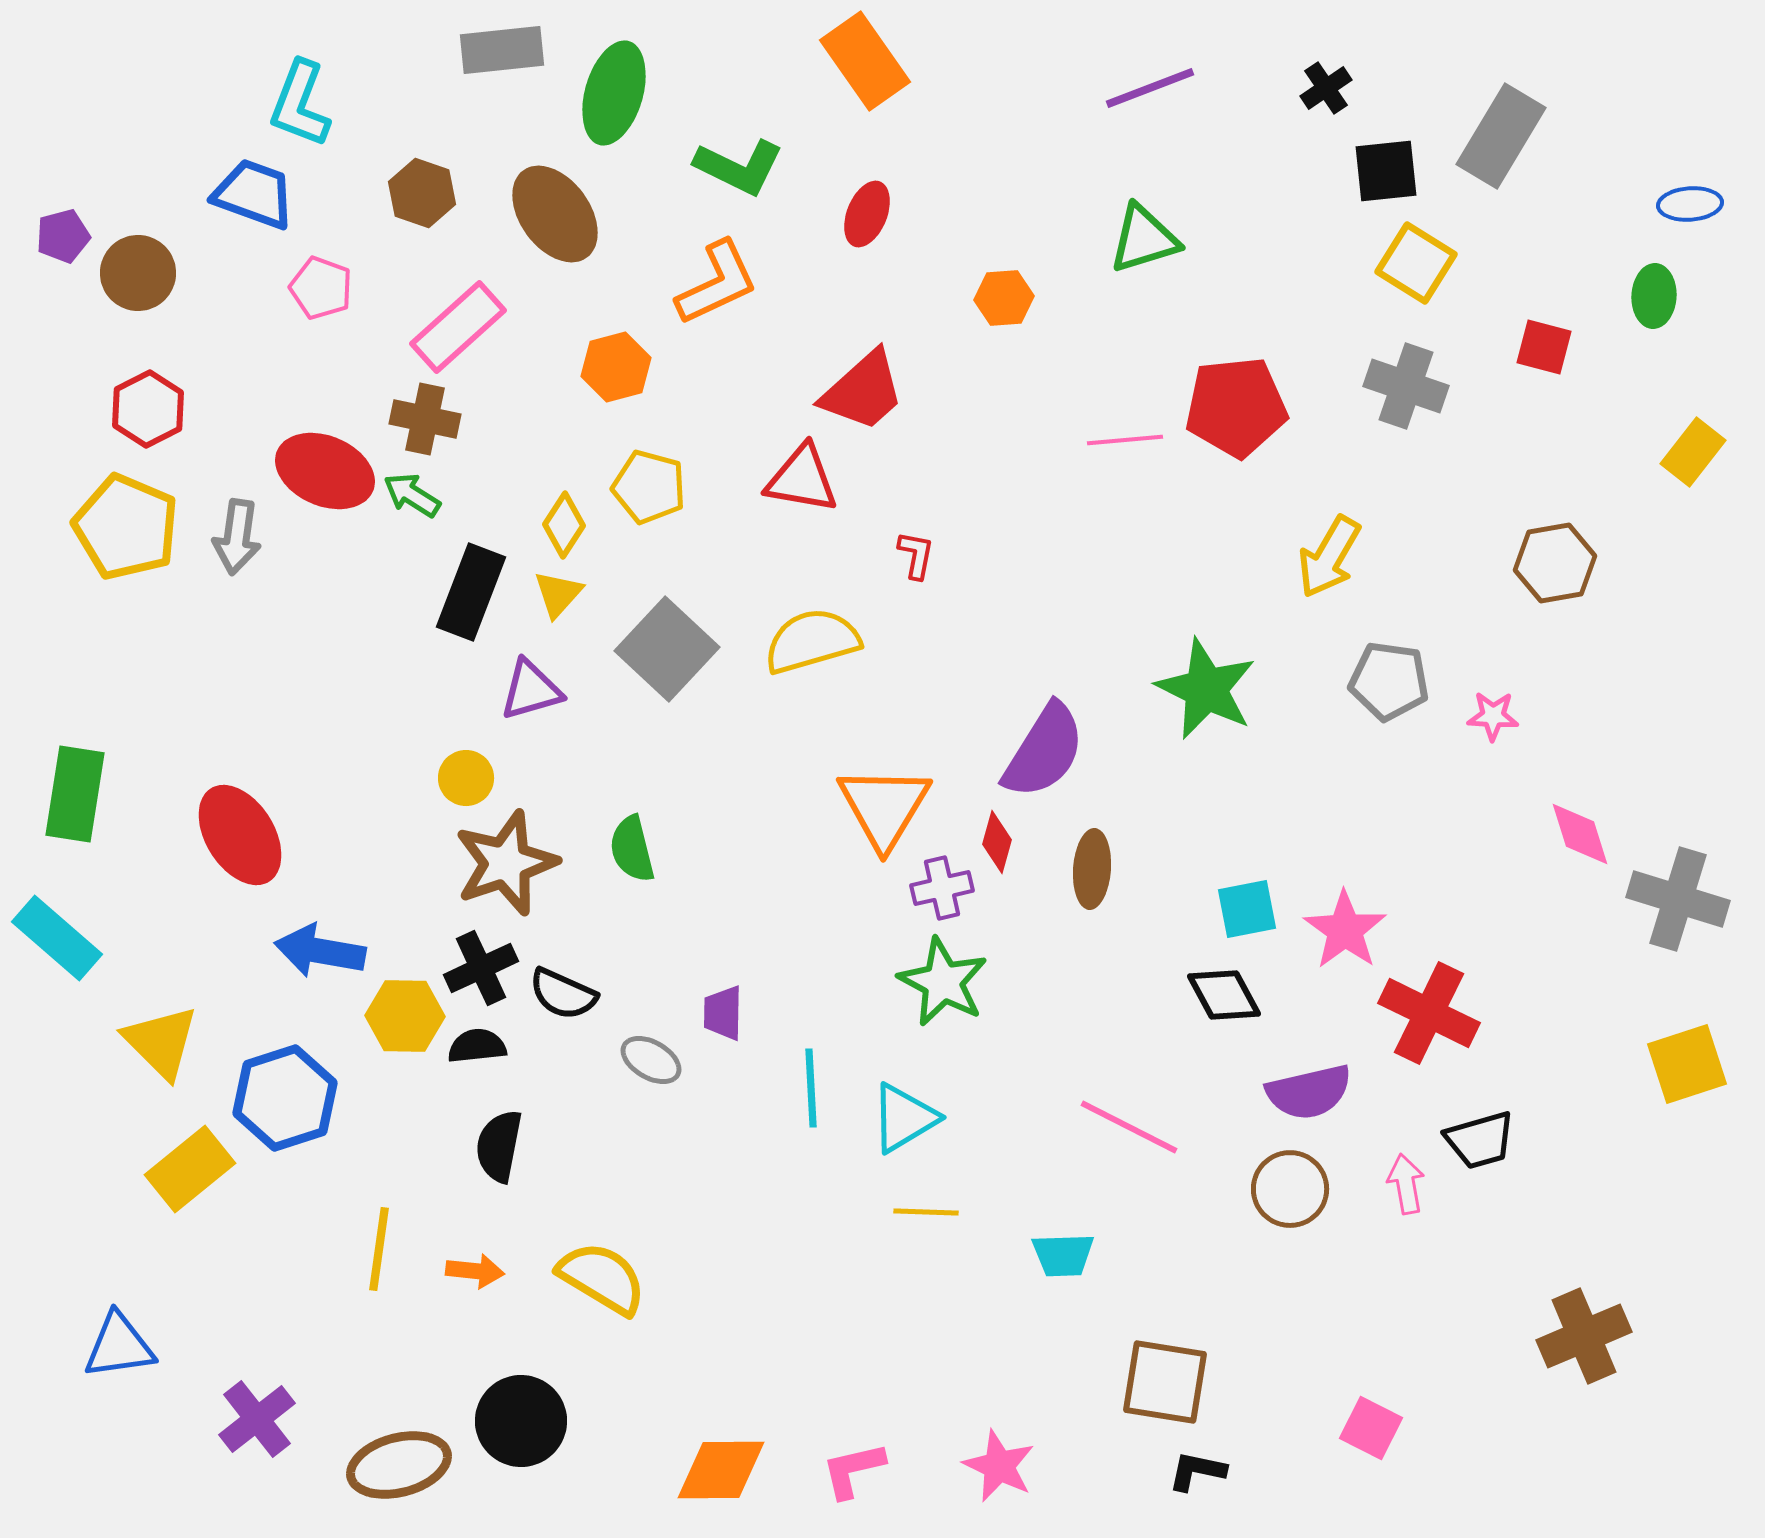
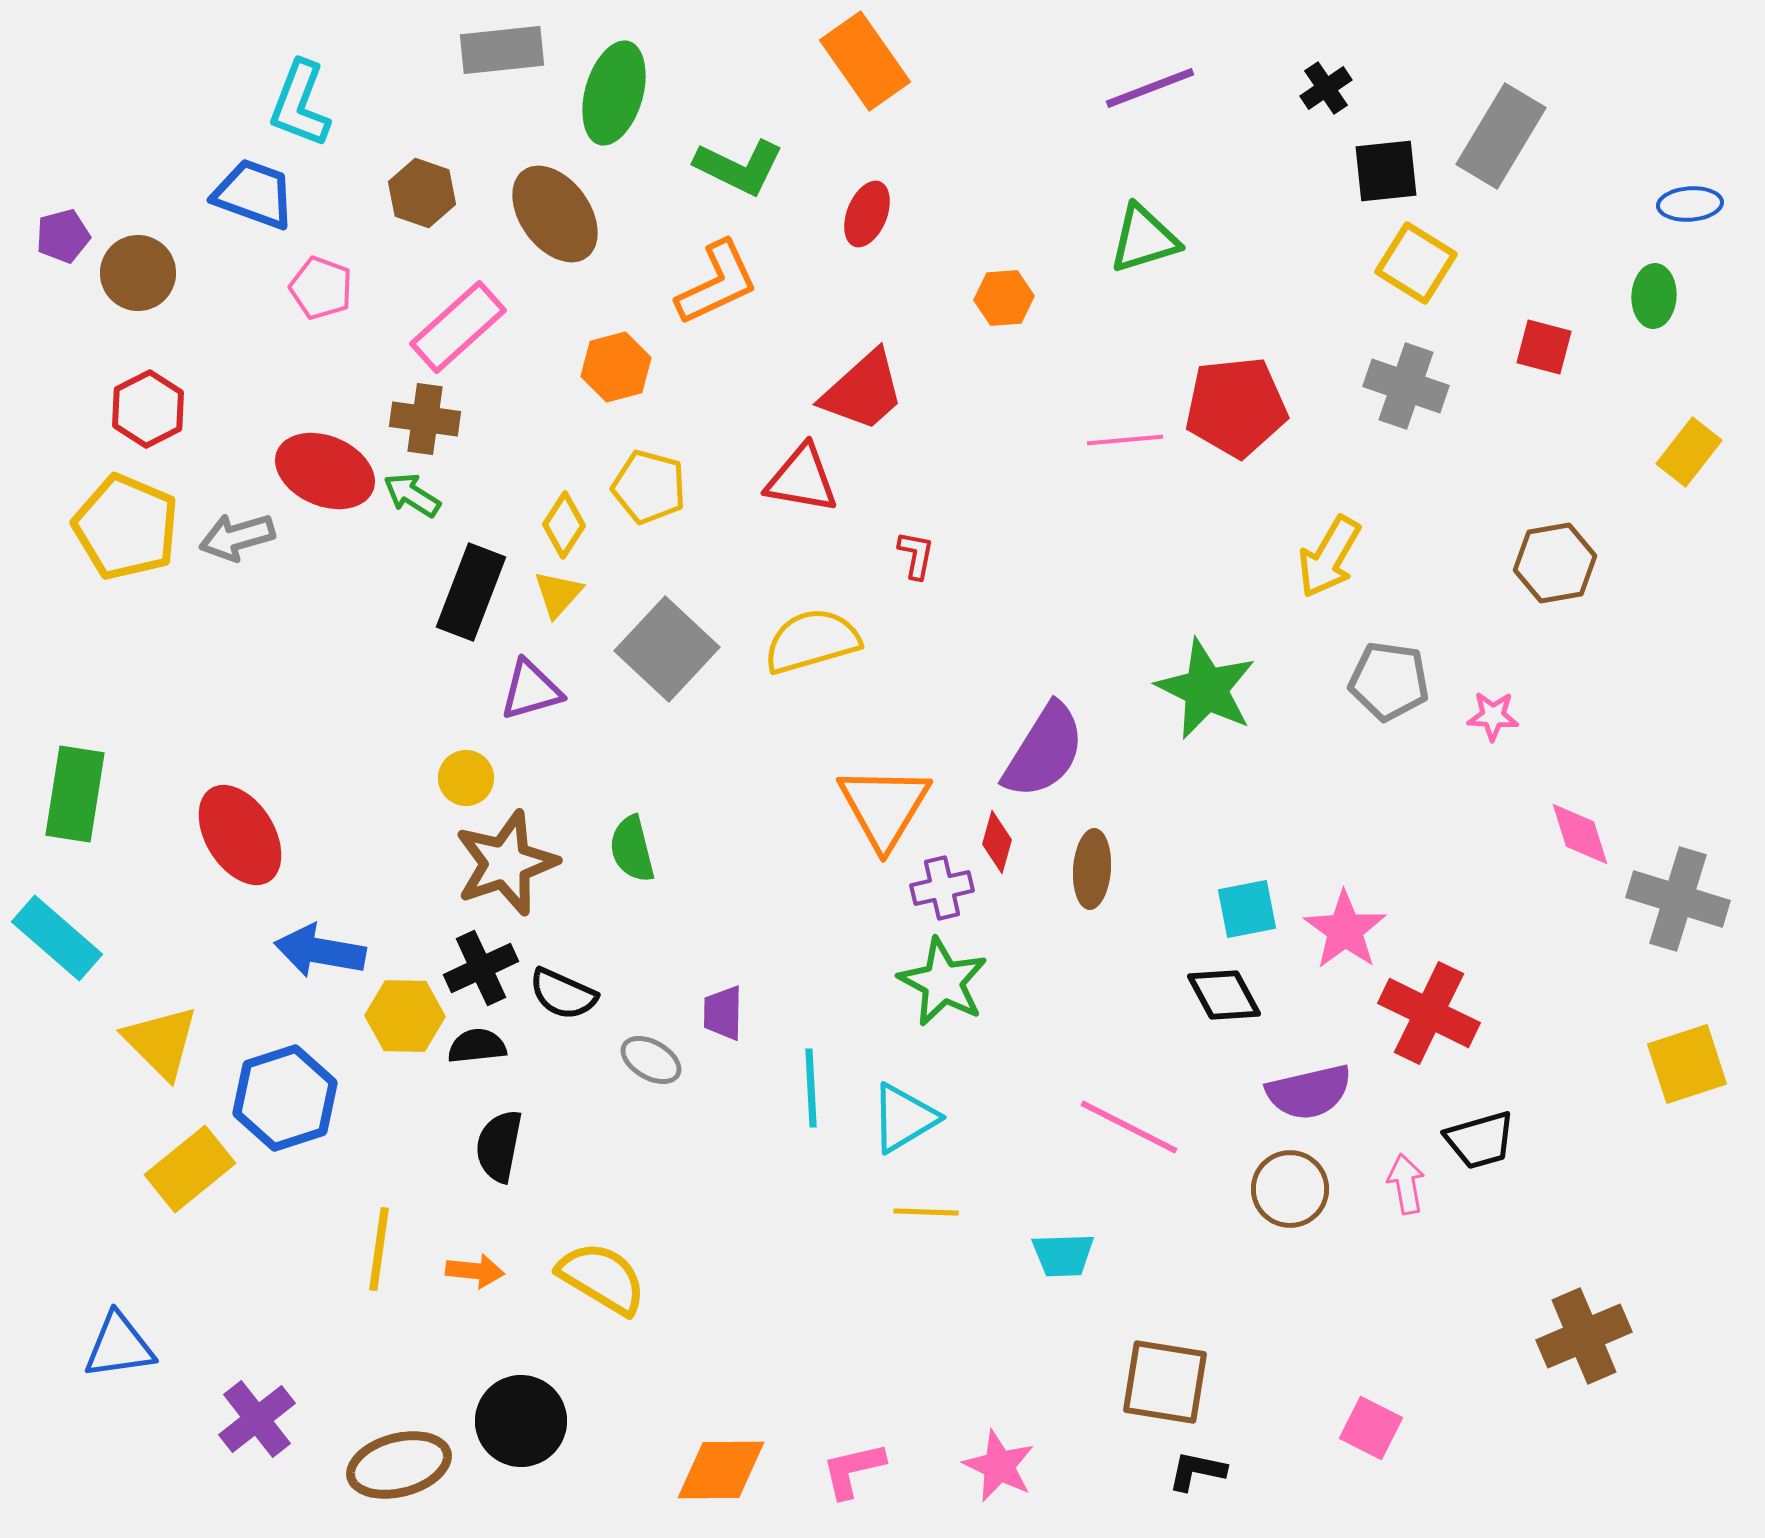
brown cross at (425, 419): rotated 4 degrees counterclockwise
yellow rectangle at (1693, 452): moved 4 px left
gray arrow at (237, 537): rotated 66 degrees clockwise
